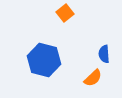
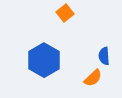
blue semicircle: moved 2 px down
blue hexagon: rotated 16 degrees clockwise
